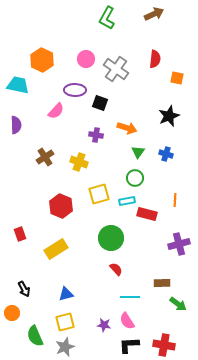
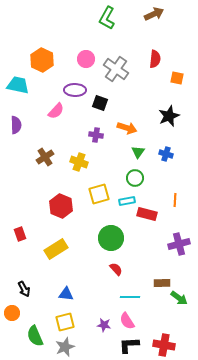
blue triangle at (66, 294): rotated 21 degrees clockwise
green arrow at (178, 304): moved 1 px right, 6 px up
